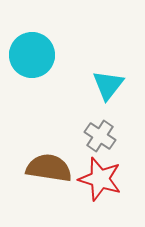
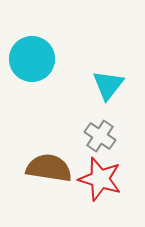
cyan circle: moved 4 px down
